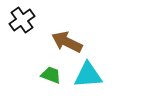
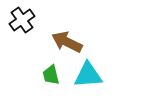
green trapezoid: rotated 125 degrees counterclockwise
